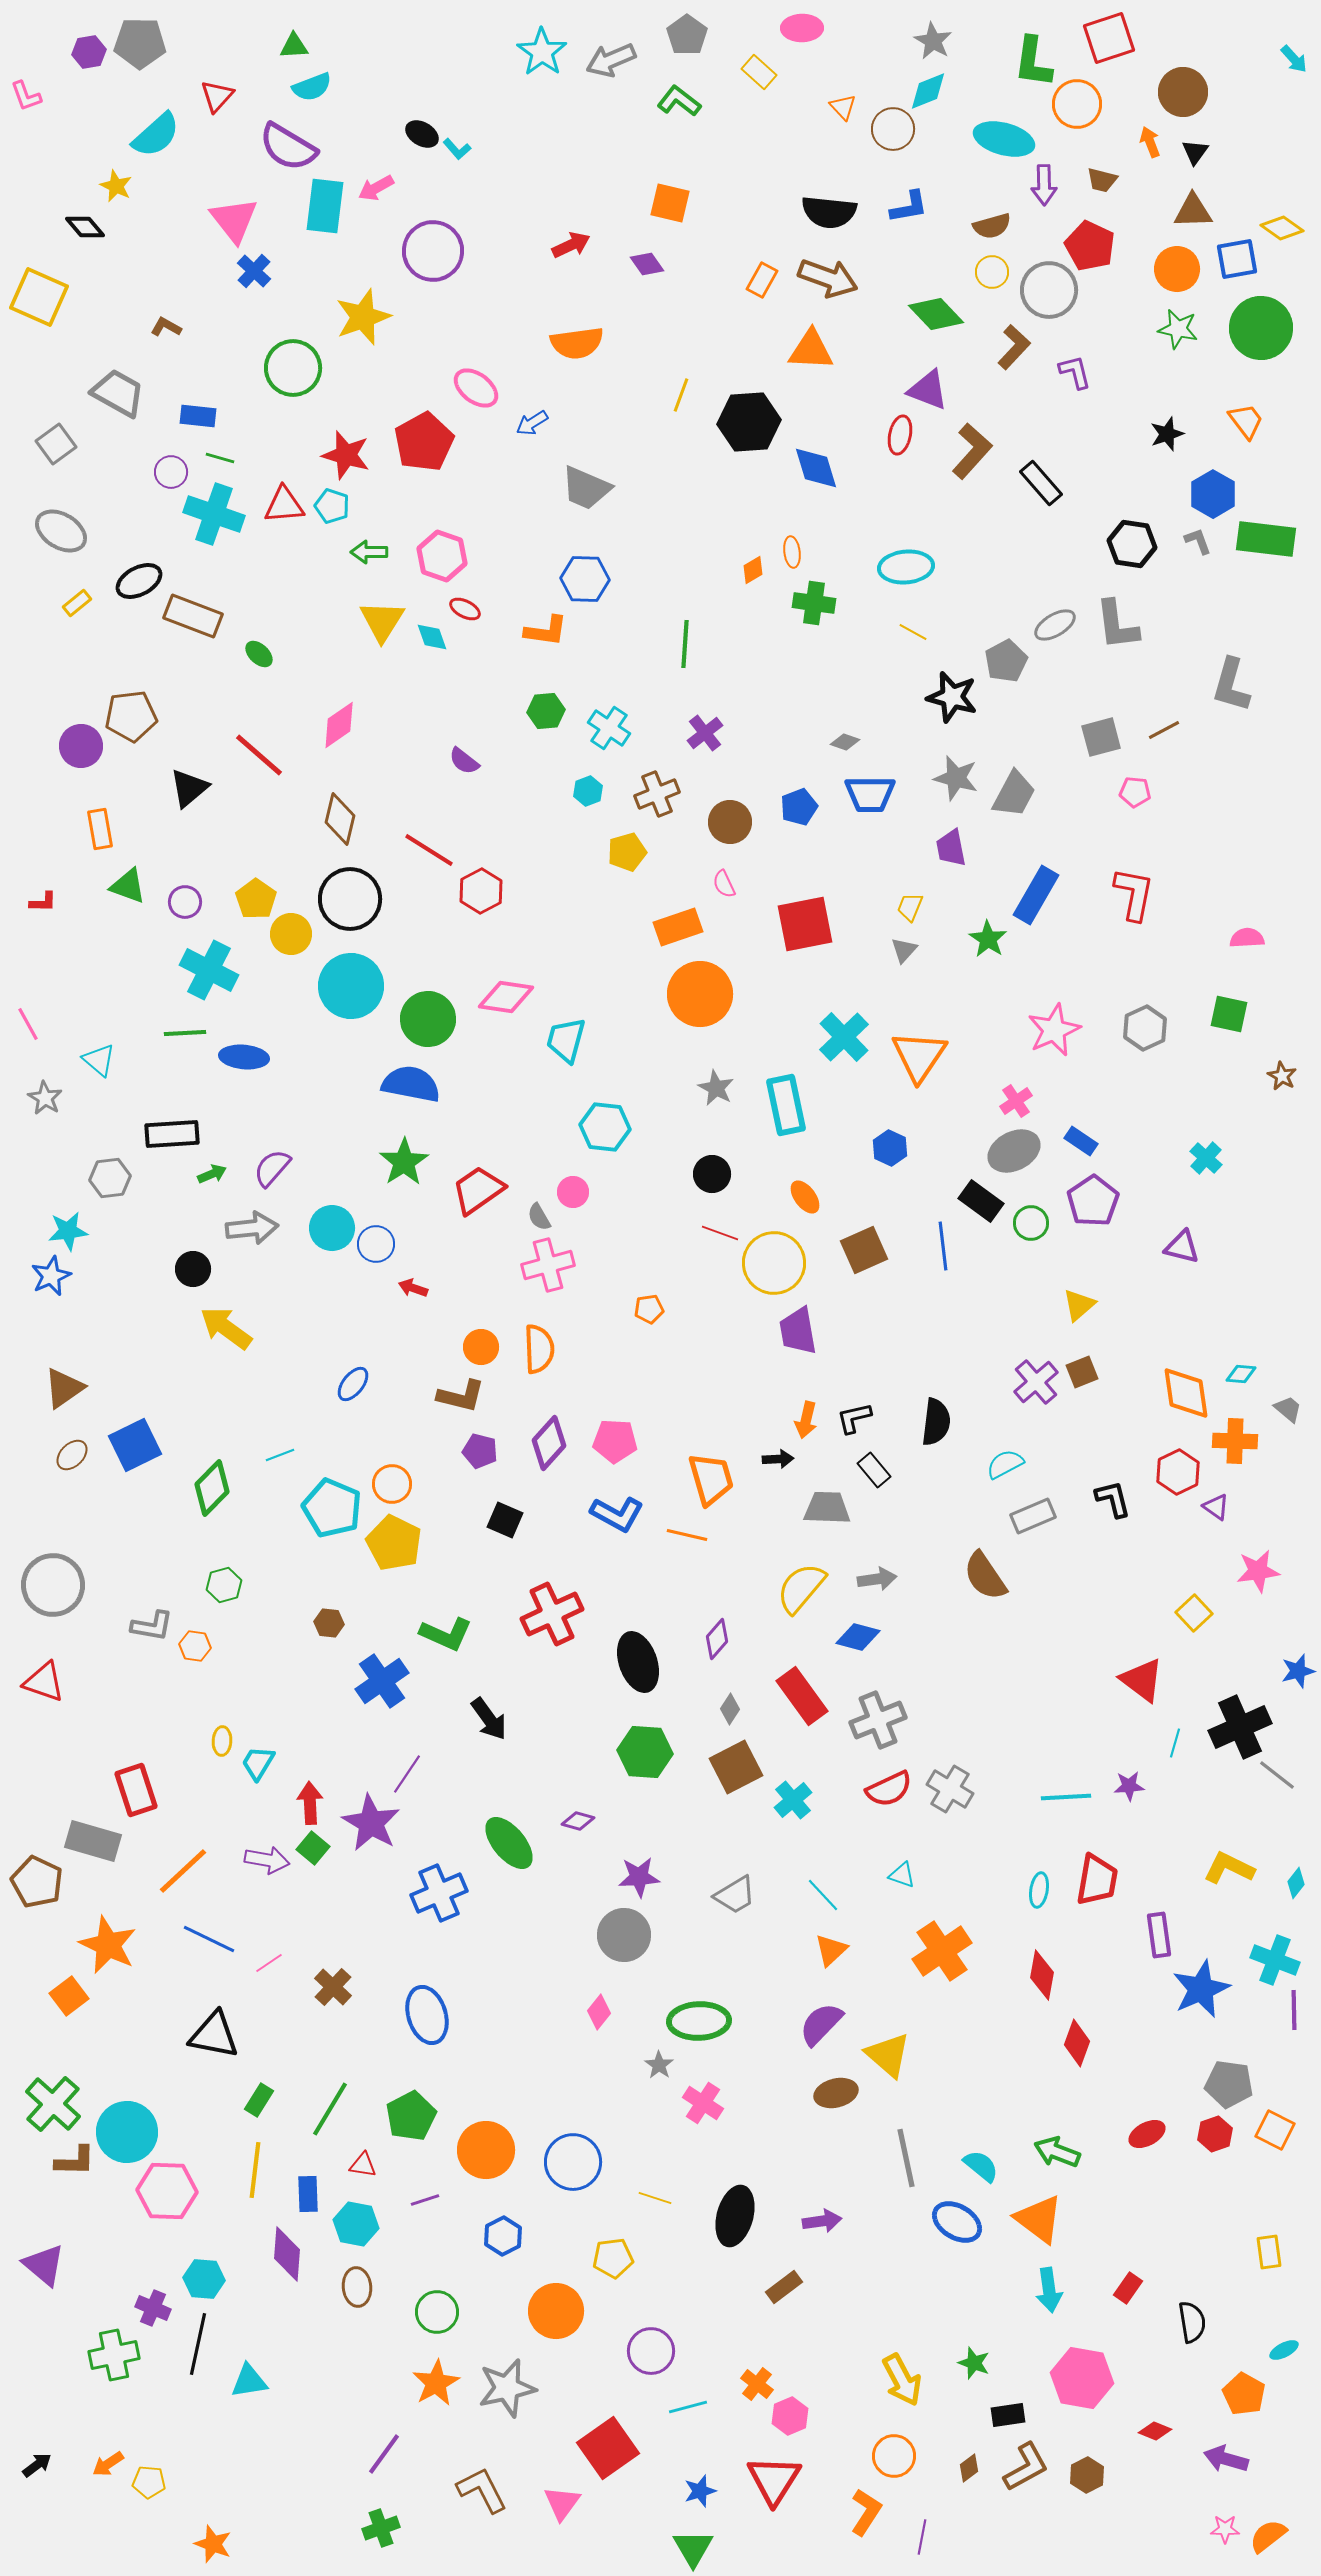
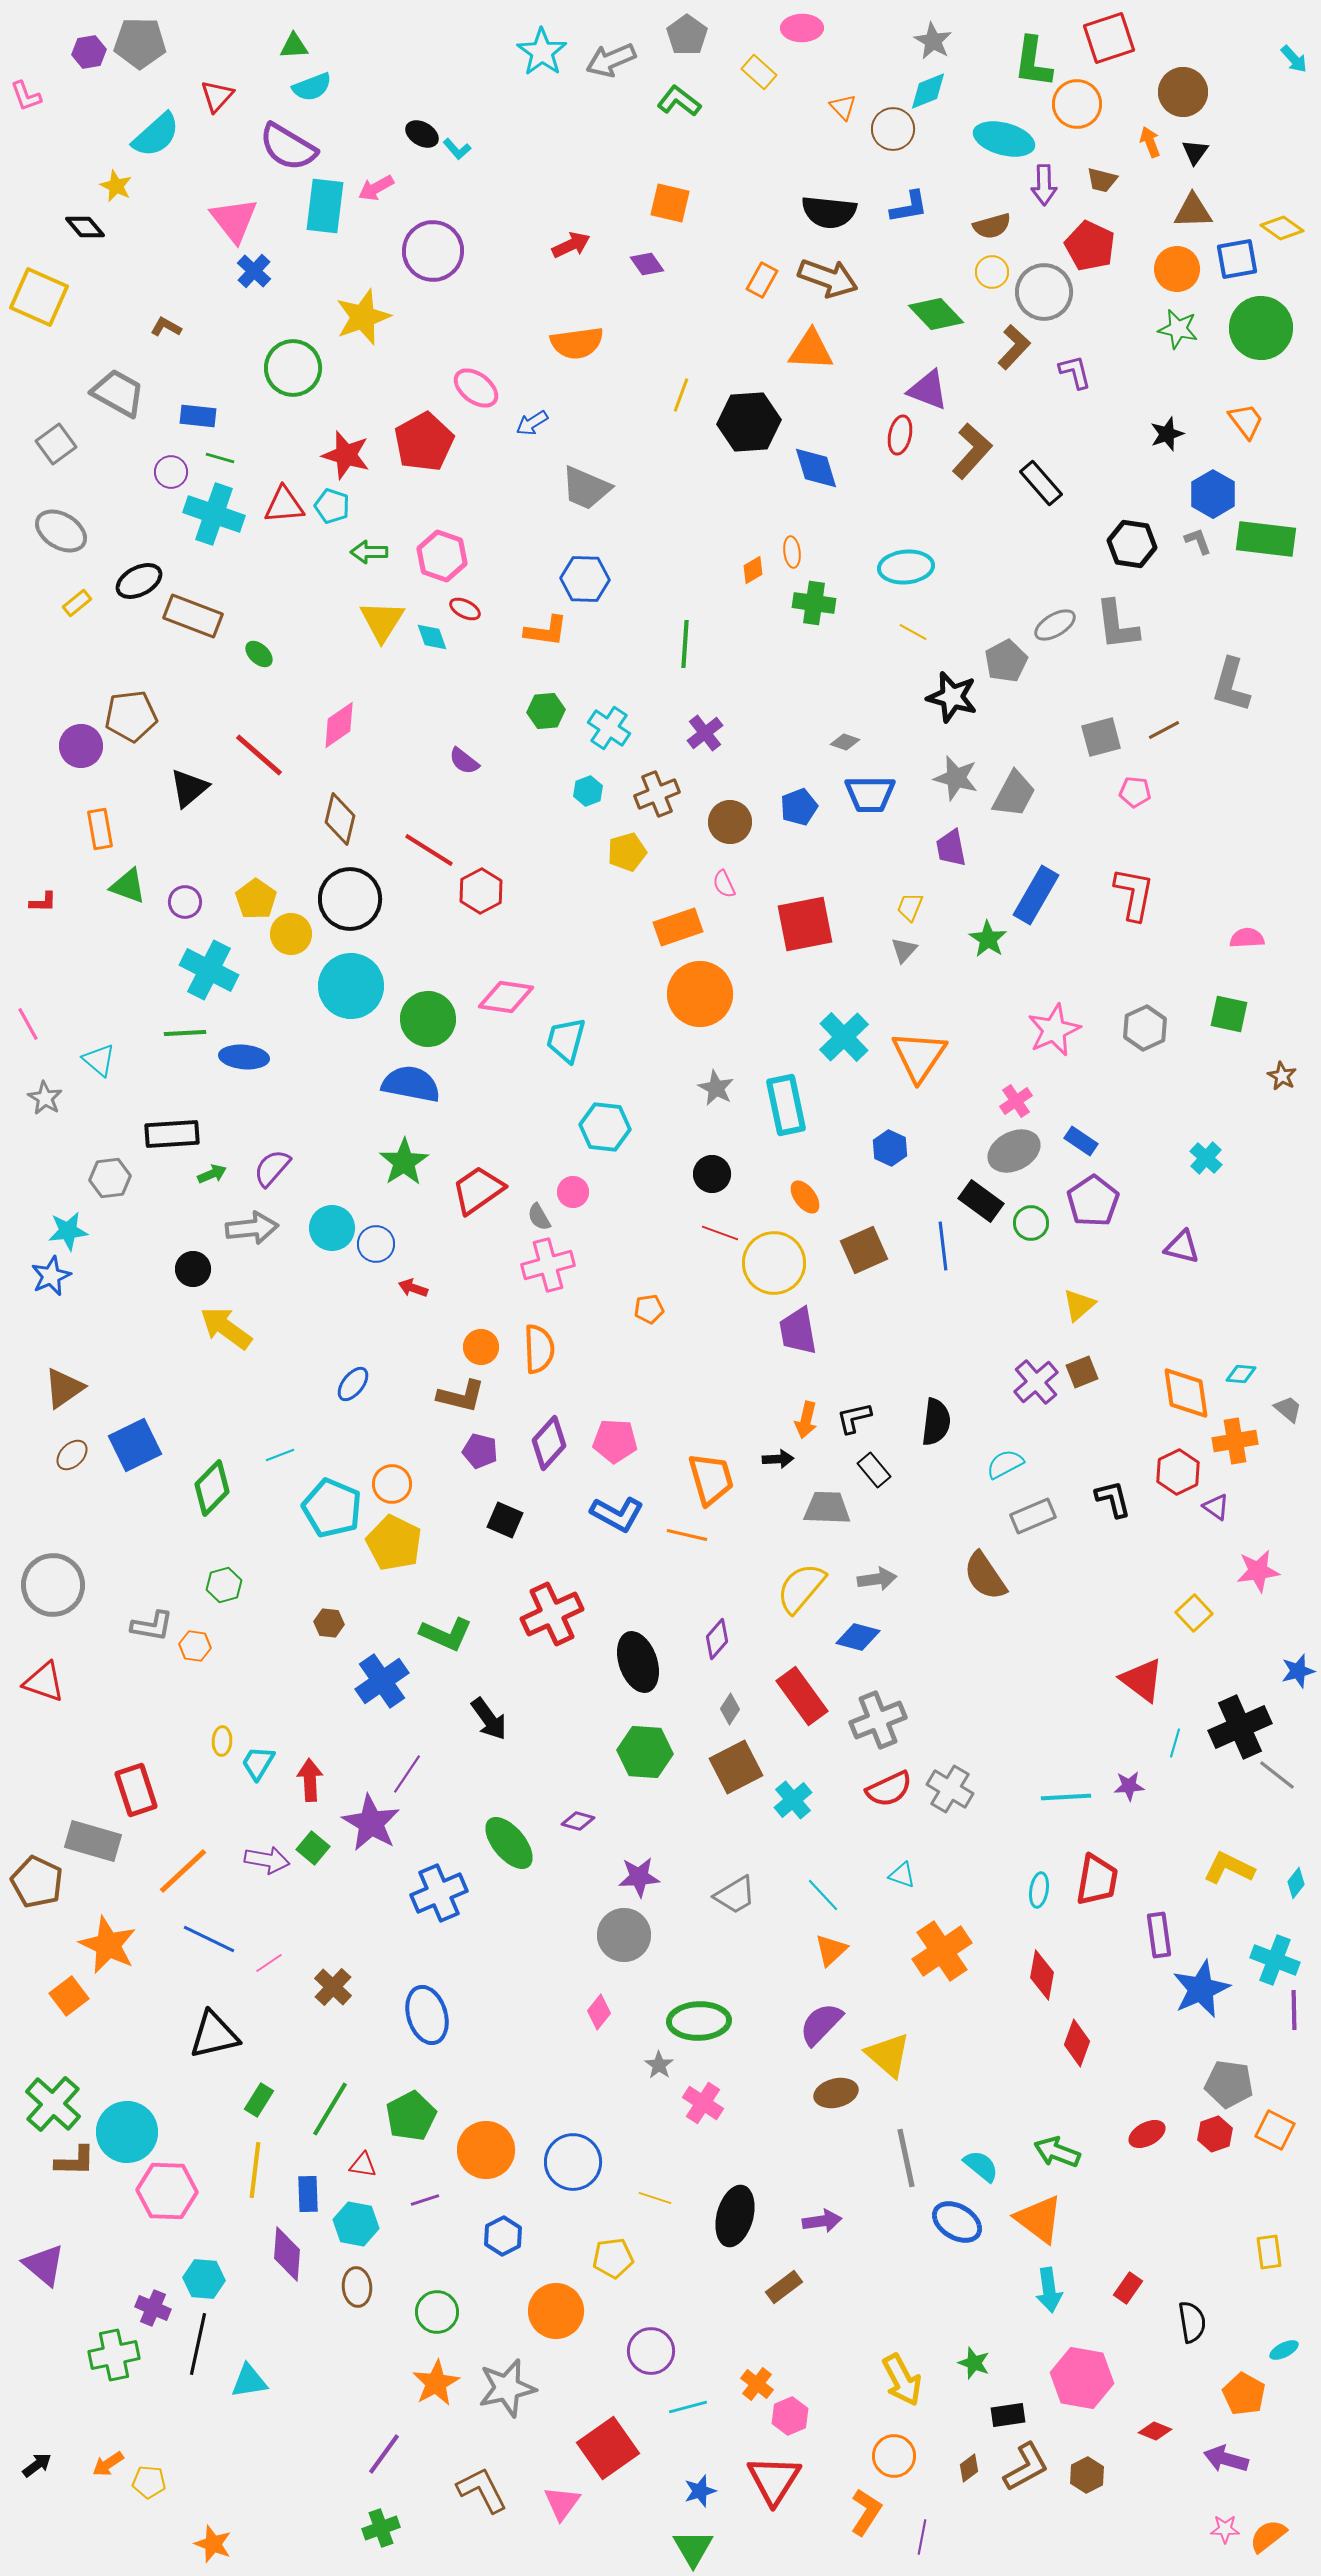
gray circle at (1049, 290): moved 5 px left, 2 px down
orange cross at (1235, 1441): rotated 12 degrees counterclockwise
red arrow at (310, 1803): moved 23 px up
black triangle at (214, 2035): rotated 24 degrees counterclockwise
